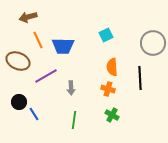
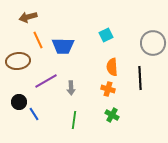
brown ellipse: rotated 30 degrees counterclockwise
purple line: moved 5 px down
